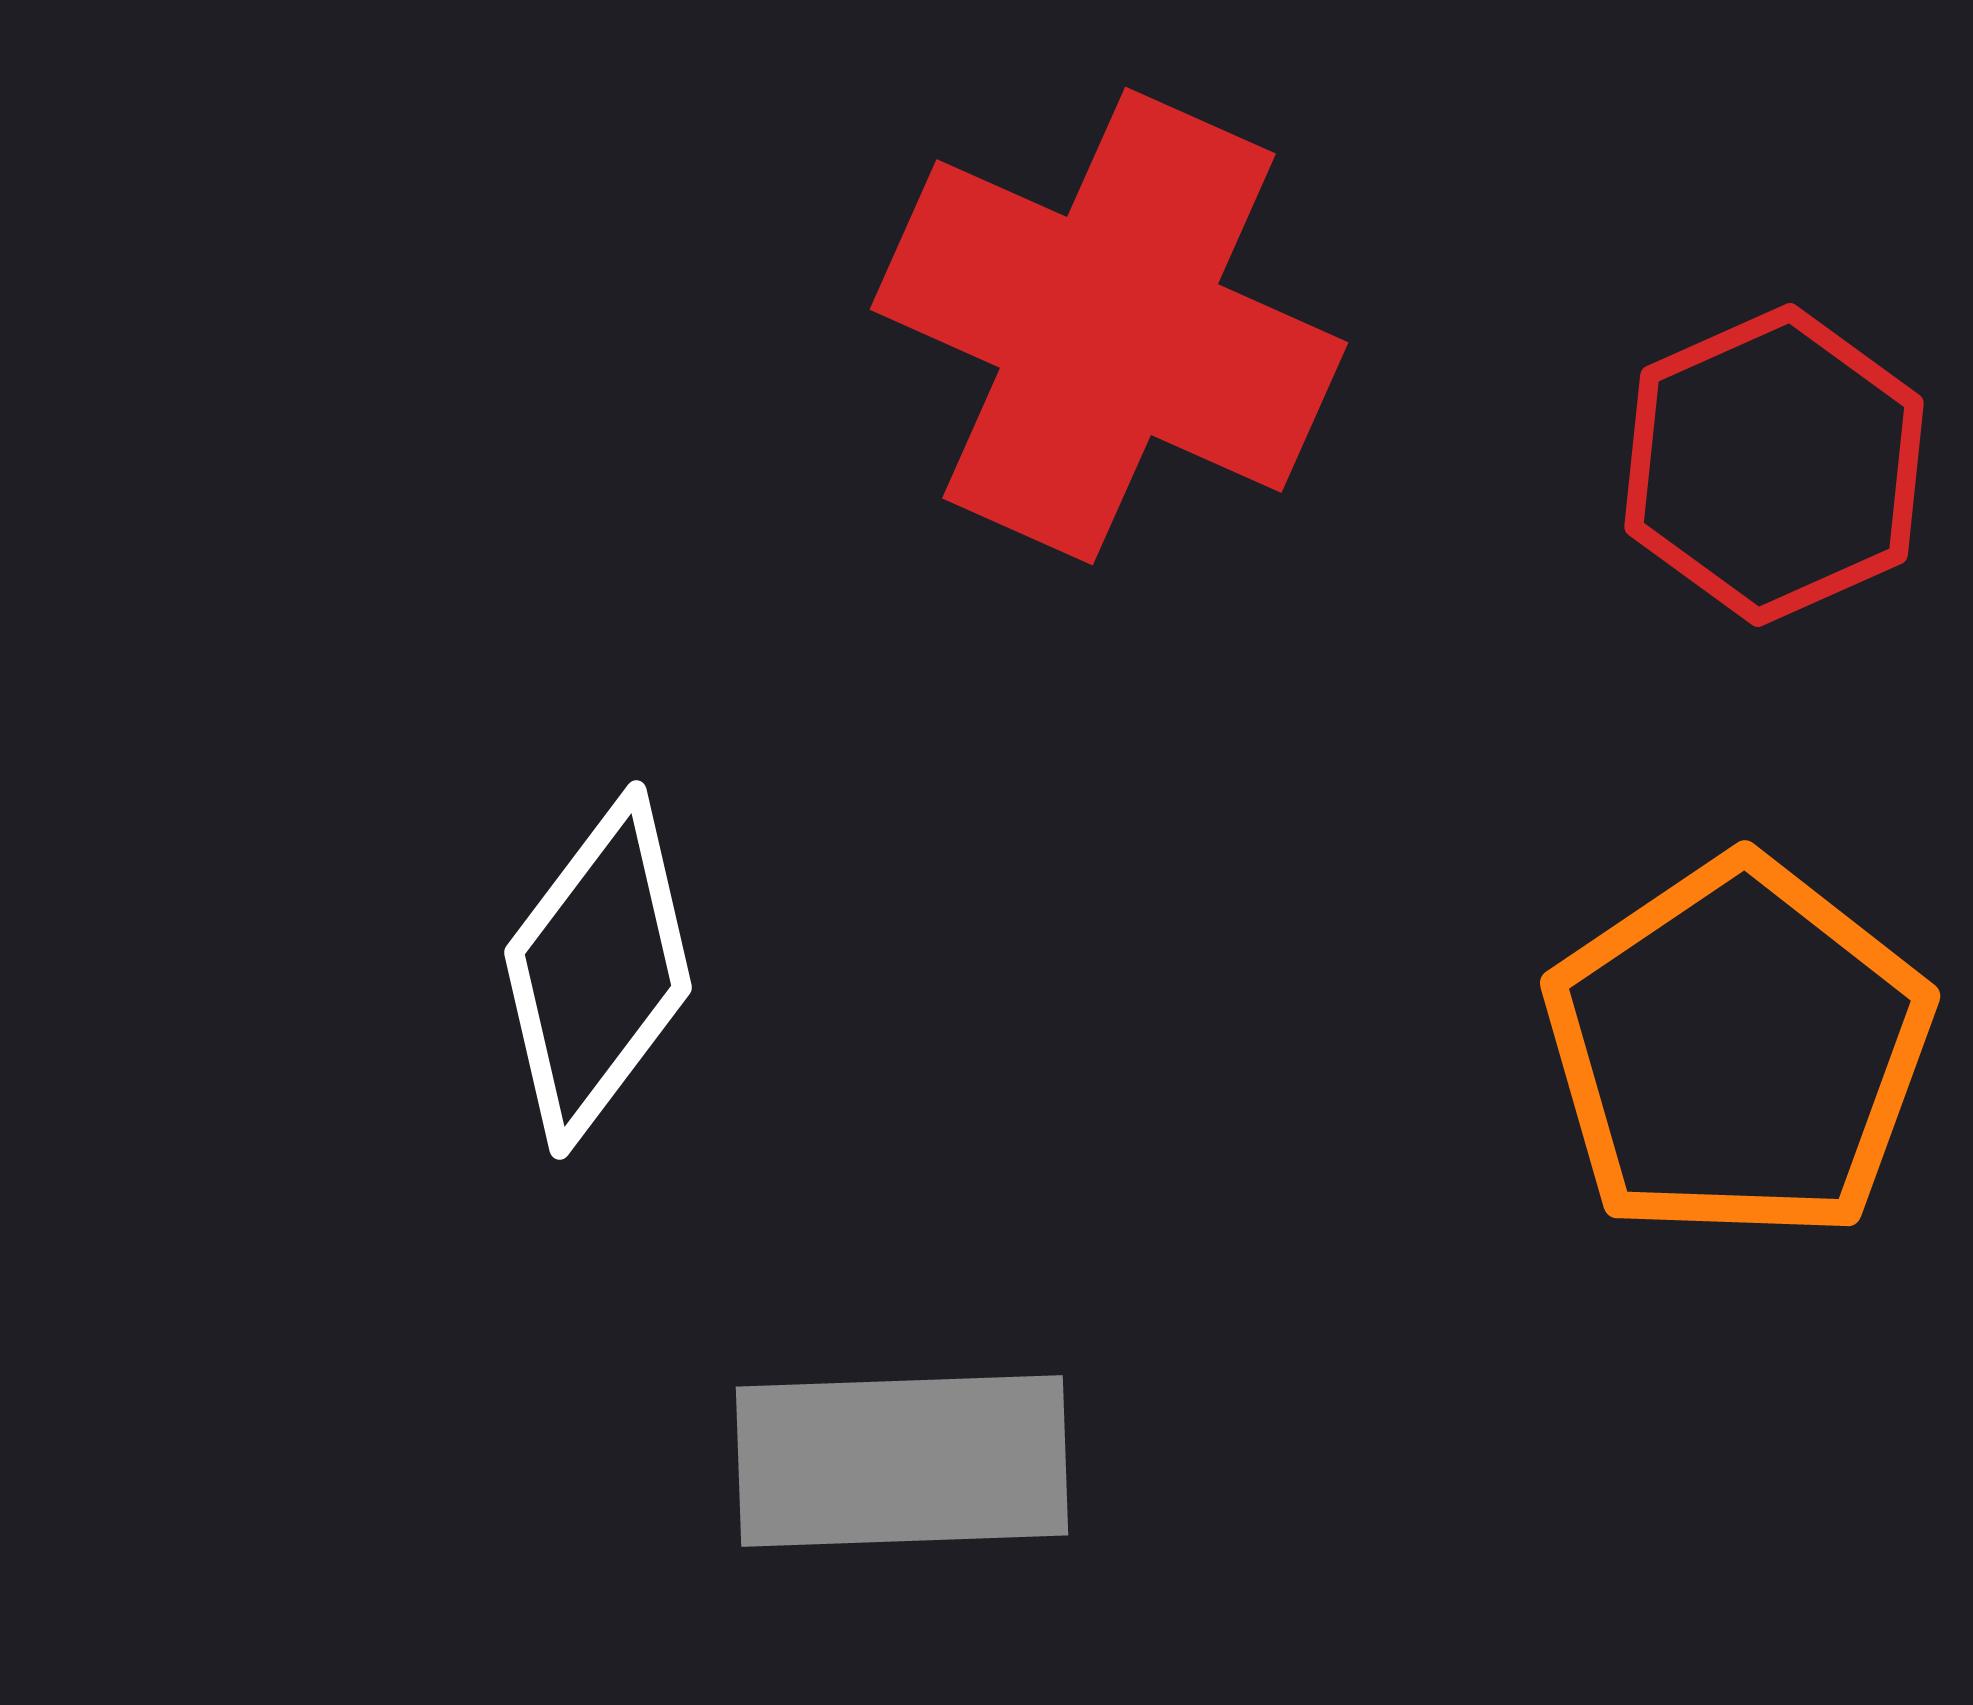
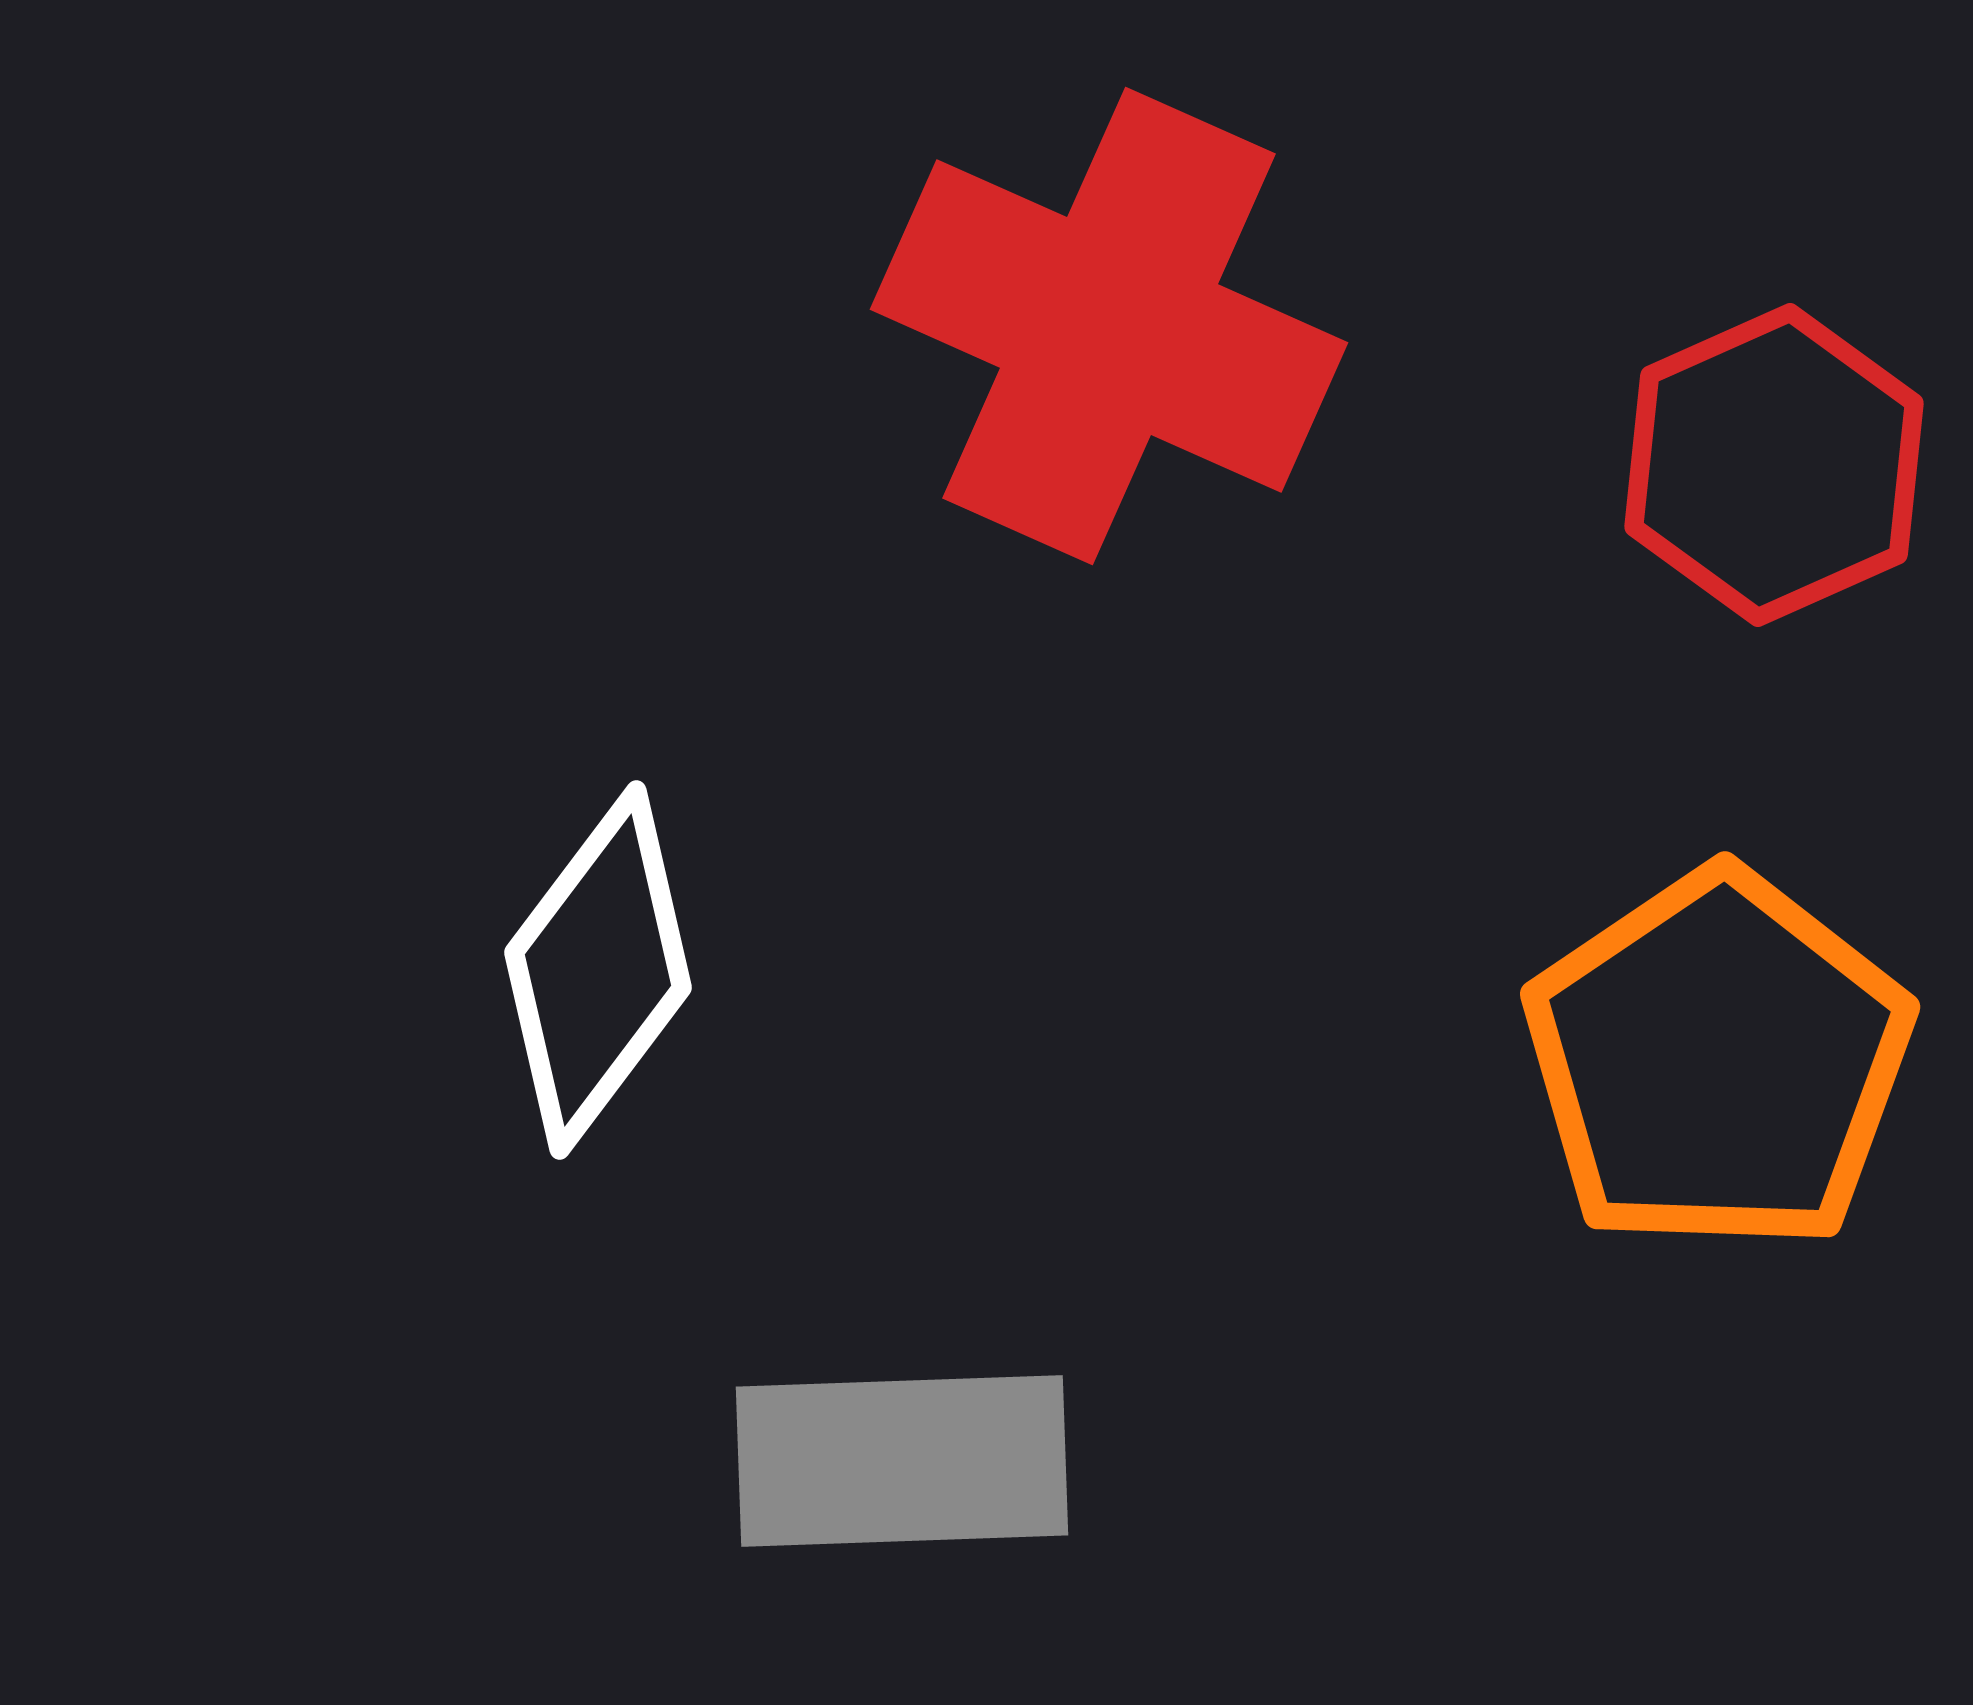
orange pentagon: moved 20 px left, 11 px down
